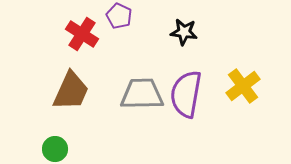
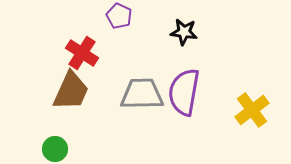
red cross: moved 19 px down
yellow cross: moved 9 px right, 24 px down
purple semicircle: moved 2 px left, 2 px up
